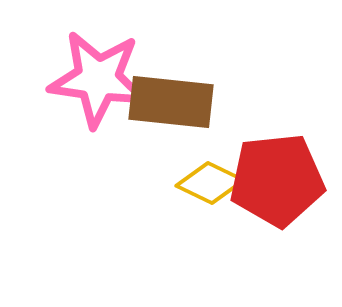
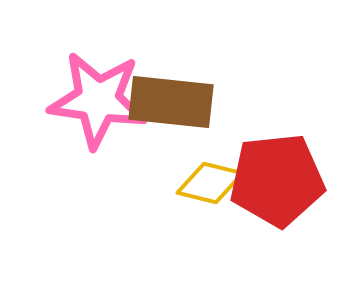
pink star: moved 21 px down
yellow diamond: rotated 12 degrees counterclockwise
